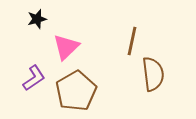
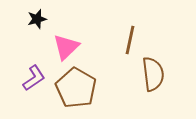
brown line: moved 2 px left, 1 px up
brown pentagon: moved 3 px up; rotated 12 degrees counterclockwise
